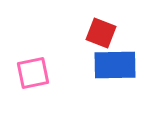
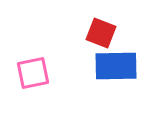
blue rectangle: moved 1 px right, 1 px down
